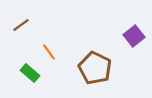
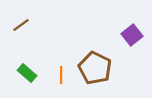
purple square: moved 2 px left, 1 px up
orange line: moved 12 px right, 23 px down; rotated 36 degrees clockwise
green rectangle: moved 3 px left
